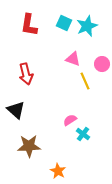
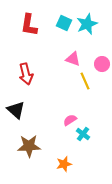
cyan star: moved 2 px up
orange star: moved 6 px right, 7 px up; rotated 28 degrees clockwise
